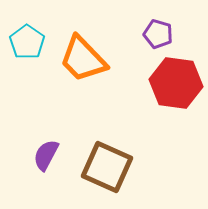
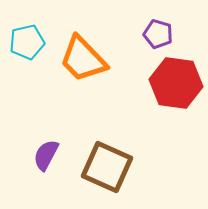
cyan pentagon: rotated 24 degrees clockwise
